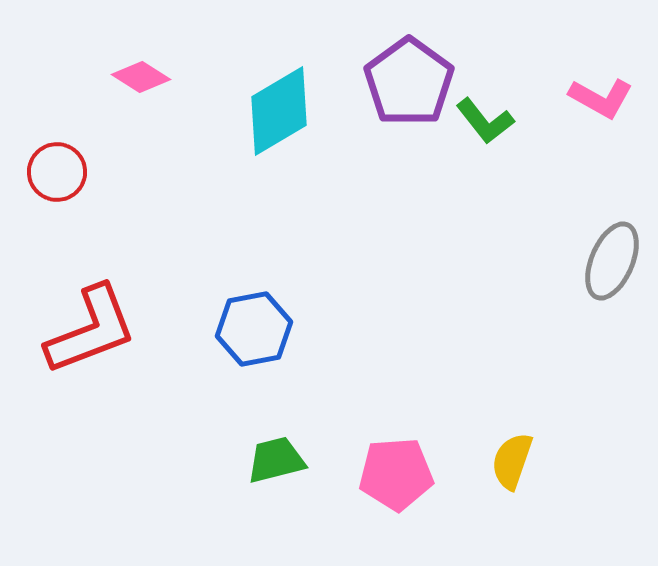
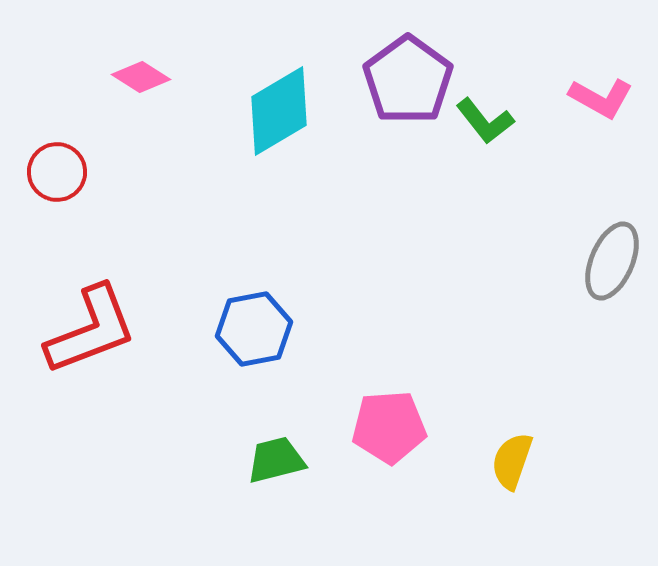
purple pentagon: moved 1 px left, 2 px up
pink pentagon: moved 7 px left, 47 px up
